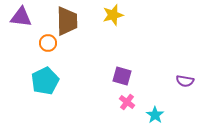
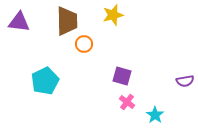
purple triangle: moved 2 px left, 5 px down
orange circle: moved 36 px right, 1 px down
purple semicircle: rotated 18 degrees counterclockwise
